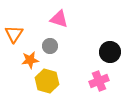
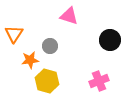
pink triangle: moved 10 px right, 3 px up
black circle: moved 12 px up
